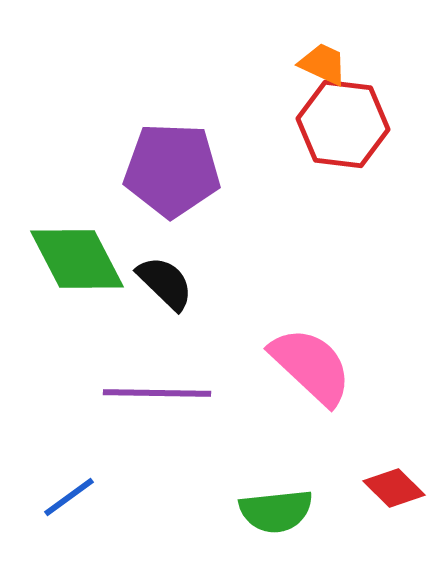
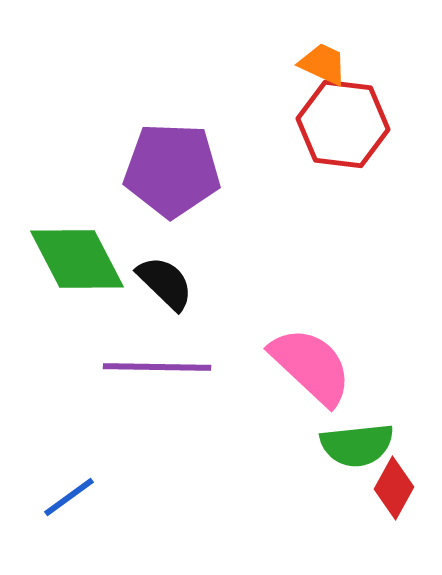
purple line: moved 26 px up
red diamond: rotated 74 degrees clockwise
green semicircle: moved 81 px right, 66 px up
